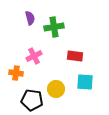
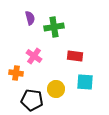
pink cross: rotated 28 degrees counterclockwise
